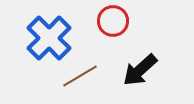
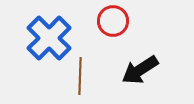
black arrow: rotated 9 degrees clockwise
brown line: rotated 57 degrees counterclockwise
